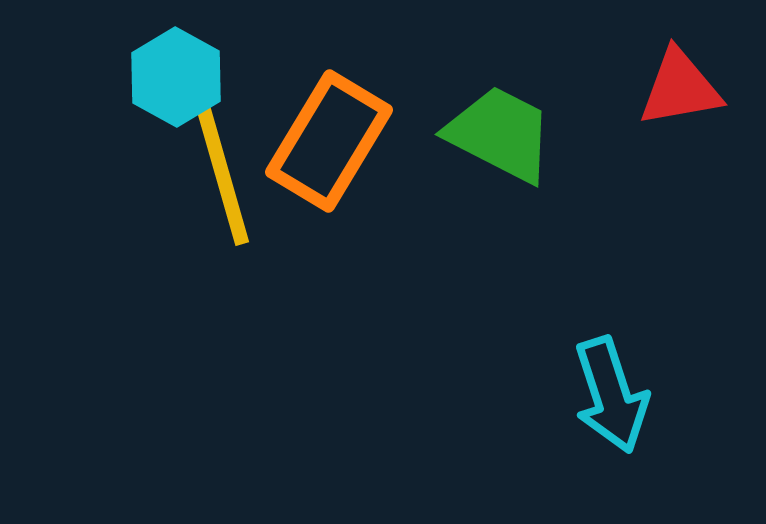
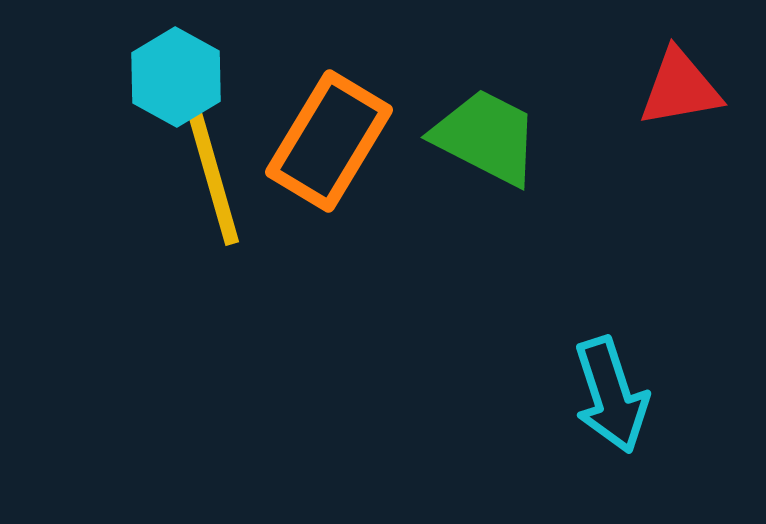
green trapezoid: moved 14 px left, 3 px down
yellow line: moved 10 px left
